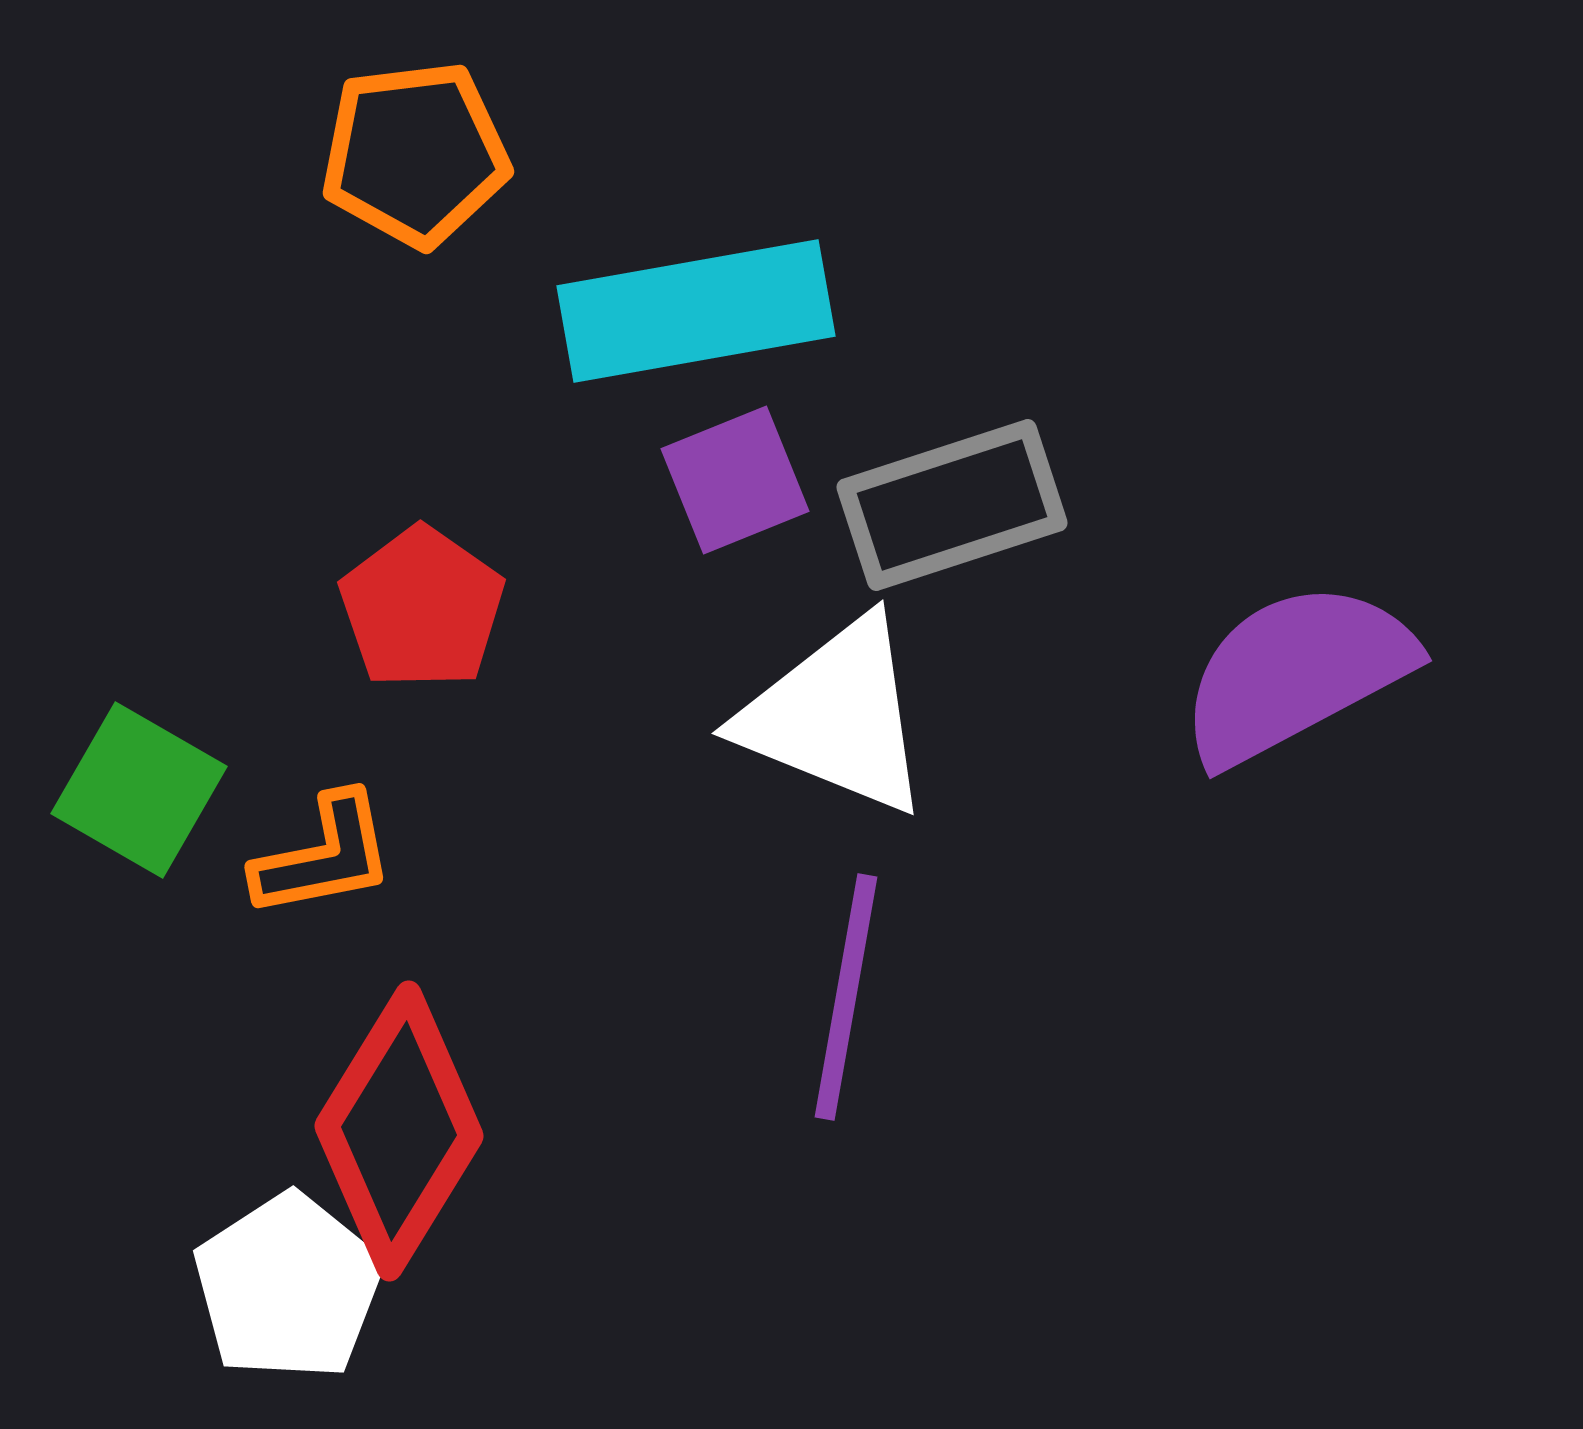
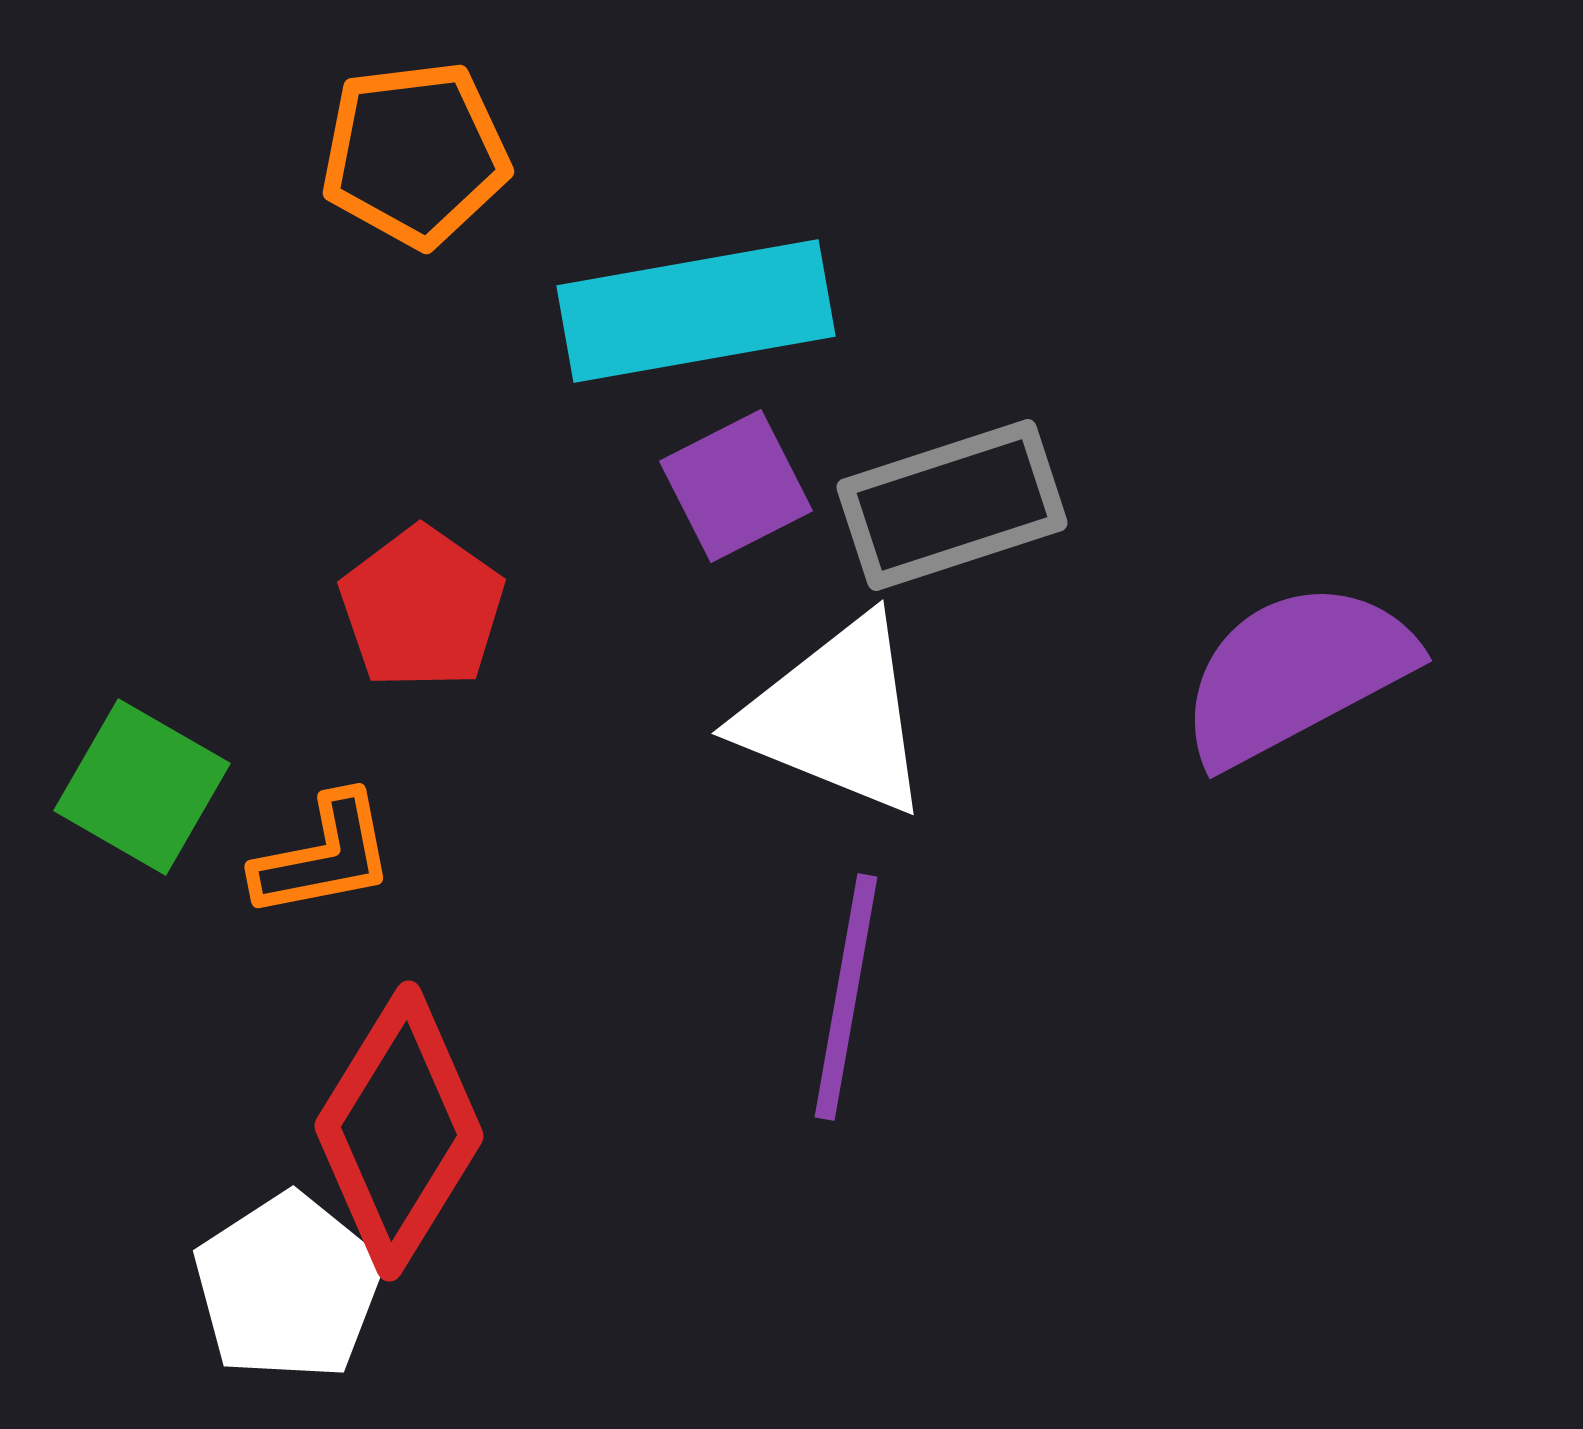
purple square: moved 1 px right, 6 px down; rotated 5 degrees counterclockwise
green square: moved 3 px right, 3 px up
